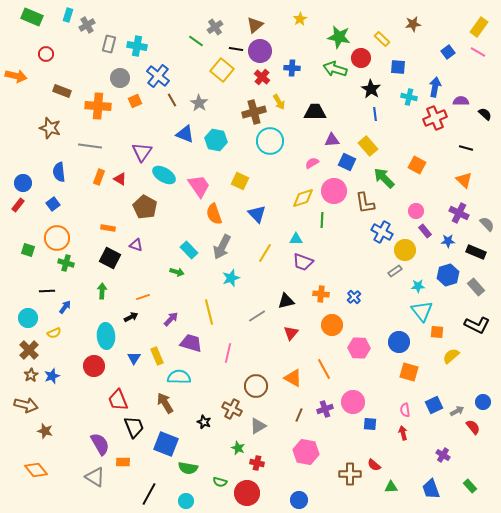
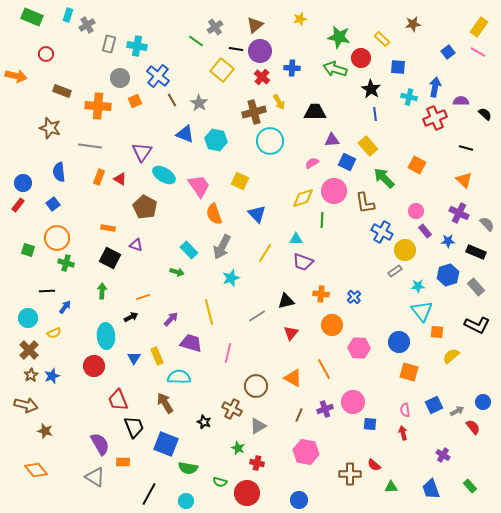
yellow star at (300, 19): rotated 16 degrees clockwise
